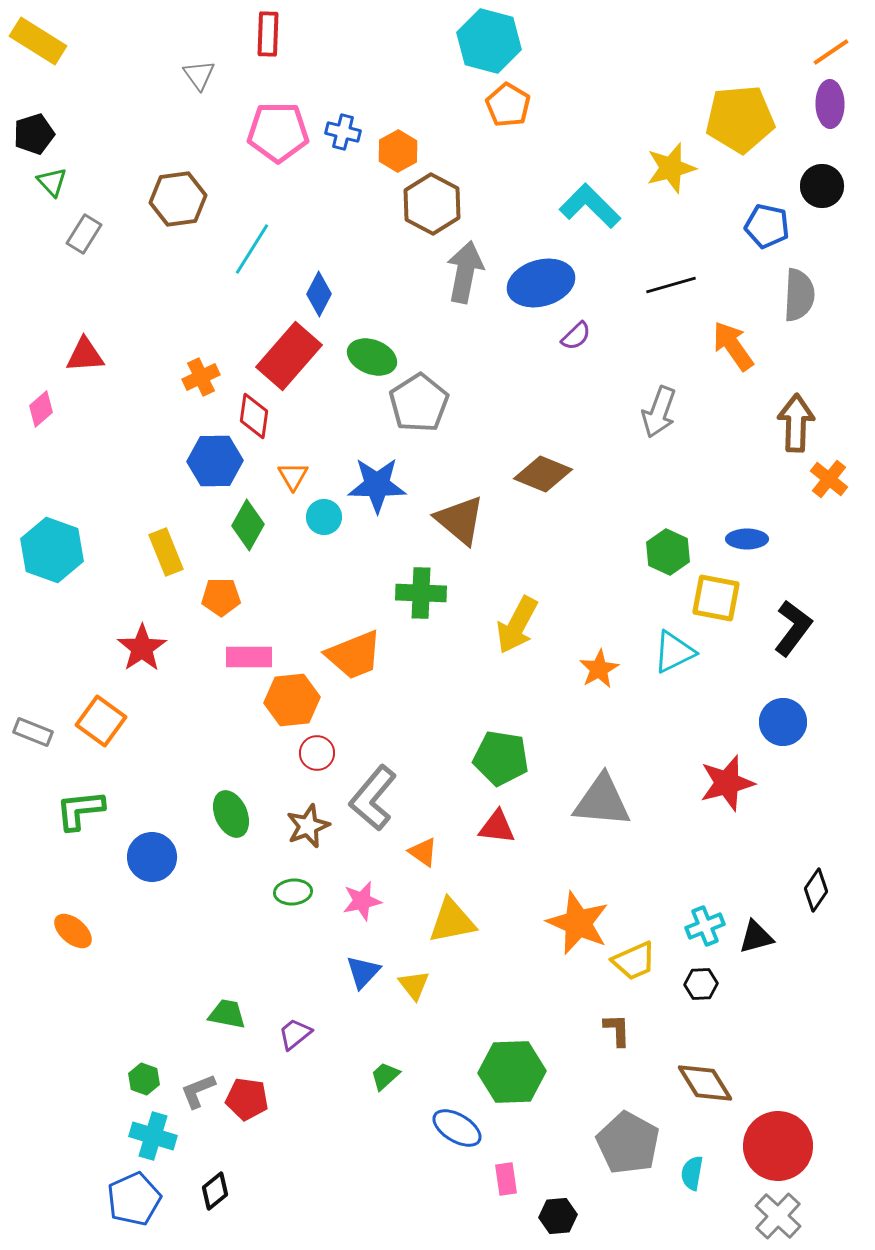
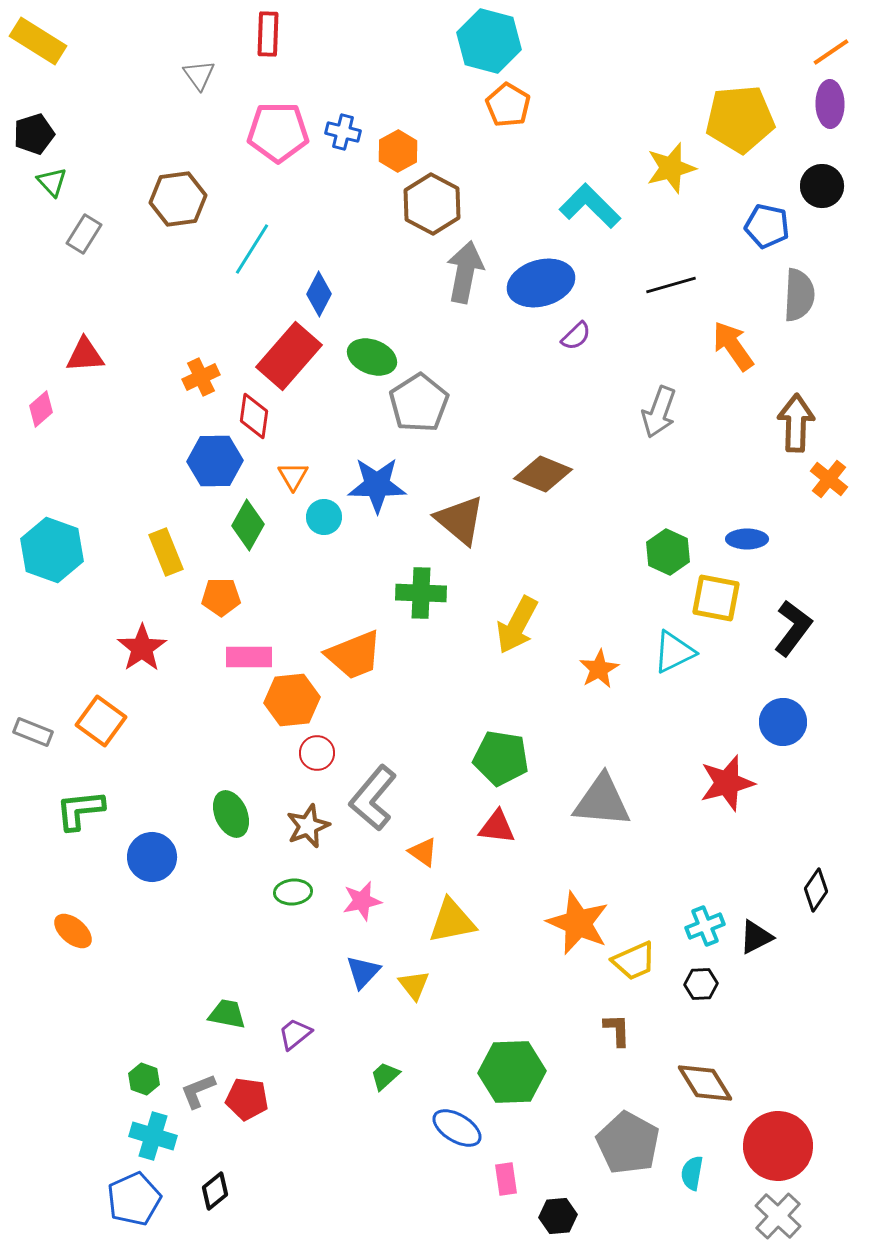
black triangle at (756, 937): rotated 12 degrees counterclockwise
